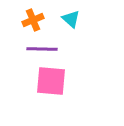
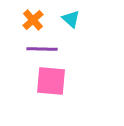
orange cross: rotated 20 degrees counterclockwise
